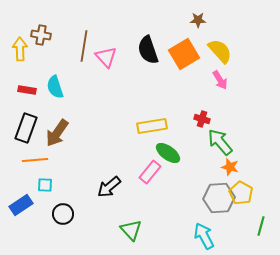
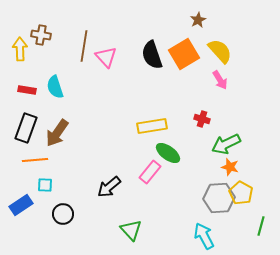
brown star: rotated 28 degrees counterclockwise
black semicircle: moved 4 px right, 5 px down
green arrow: moved 6 px right, 2 px down; rotated 76 degrees counterclockwise
